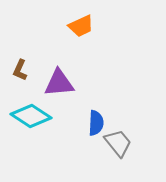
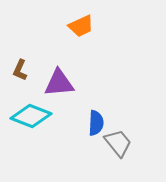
cyan diamond: rotated 12 degrees counterclockwise
